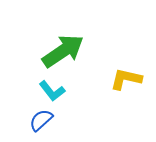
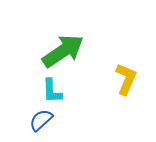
yellow L-shape: rotated 100 degrees clockwise
cyan L-shape: rotated 36 degrees clockwise
